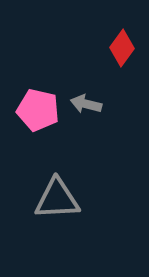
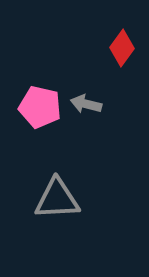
pink pentagon: moved 2 px right, 3 px up
